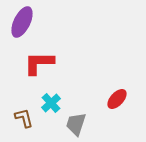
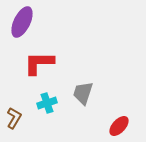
red ellipse: moved 2 px right, 27 px down
cyan cross: moved 4 px left; rotated 24 degrees clockwise
brown L-shape: moved 10 px left; rotated 45 degrees clockwise
gray trapezoid: moved 7 px right, 31 px up
